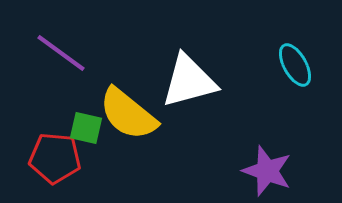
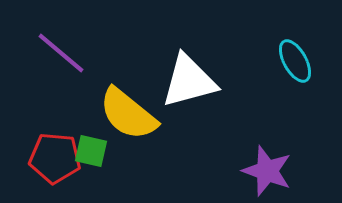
purple line: rotated 4 degrees clockwise
cyan ellipse: moved 4 px up
green square: moved 5 px right, 23 px down
